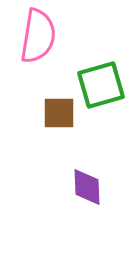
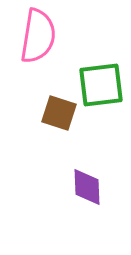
green square: rotated 9 degrees clockwise
brown square: rotated 18 degrees clockwise
